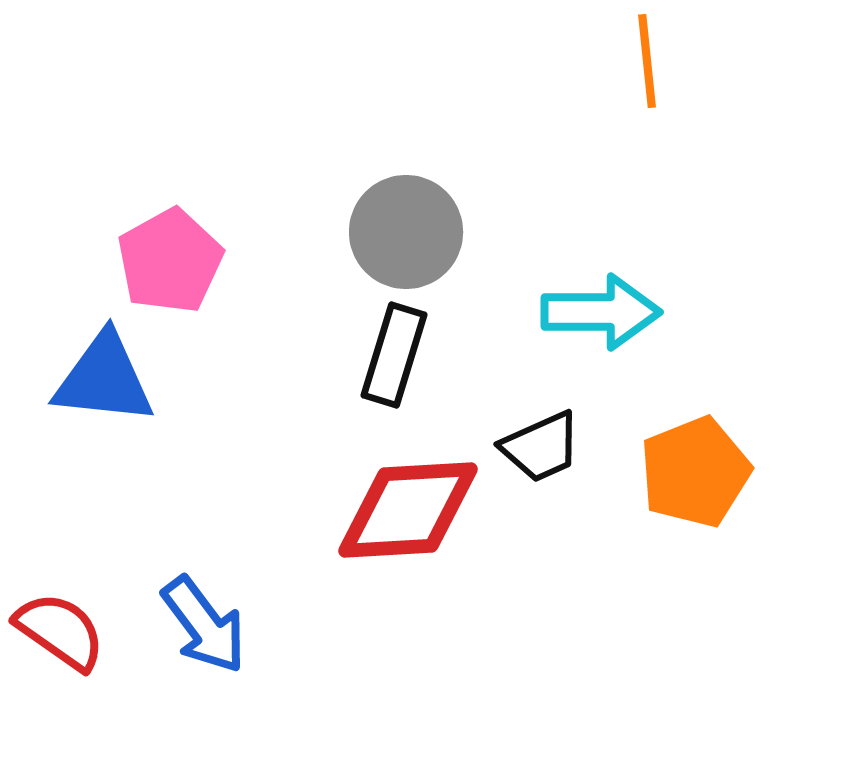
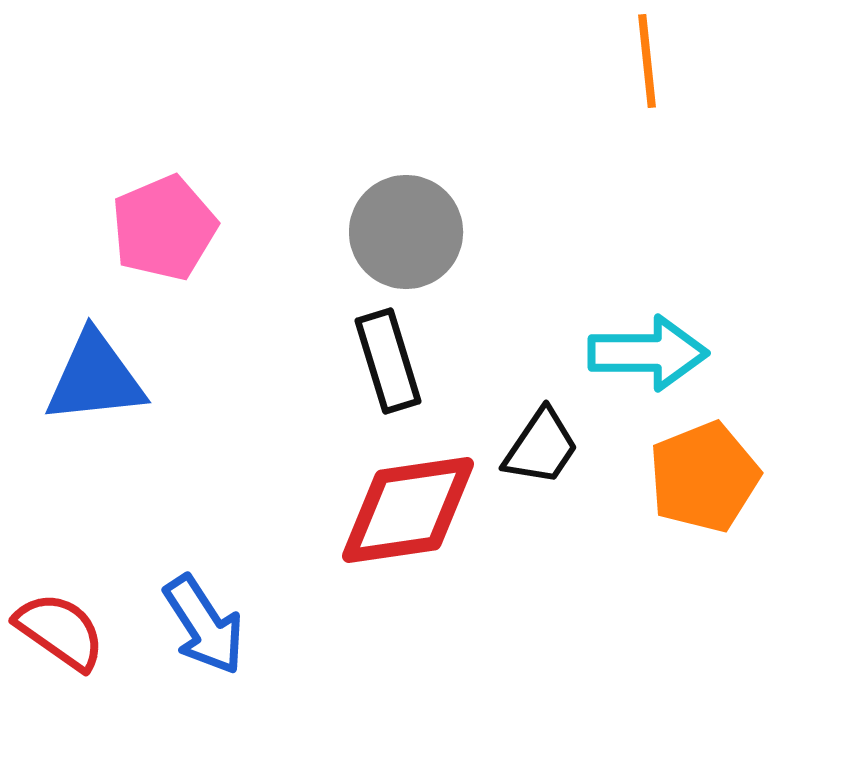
pink pentagon: moved 6 px left, 33 px up; rotated 6 degrees clockwise
cyan arrow: moved 47 px right, 41 px down
black rectangle: moved 6 px left, 6 px down; rotated 34 degrees counterclockwise
blue triangle: moved 9 px left, 1 px up; rotated 12 degrees counterclockwise
black trapezoid: rotated 32 degrees counterclockwise
orange pentagon: moved 9 px right, 5 px down
red diamond: rotated 5 degrees counterclockwise
blue arrow: rotated 4 degrees clockwise
